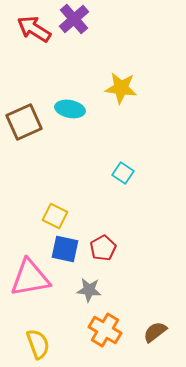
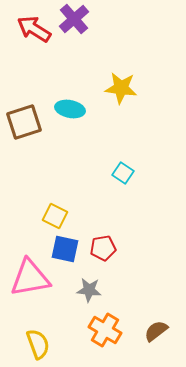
brown square: rotated 6 degrees clockwise
red pentagon: rotated 20 degrees clockwise
brown semicircle: moved 1 px right, 1 px up
